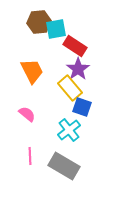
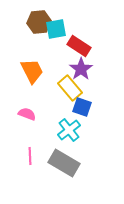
red rectangle: moved 4 px right
purple star: moved 3 px right
pink semicircle: rotated 18 degrees counterclockwise
gray rectangle: moved 3 px up
